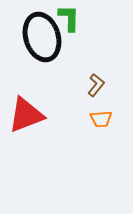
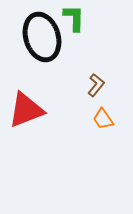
green L-shape: moved 5 px right
red triangle: moved 5 px up
orange trapezoid: moved 2 px right; rotated 60 degrees clockwise
